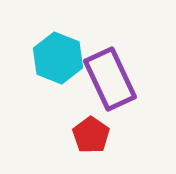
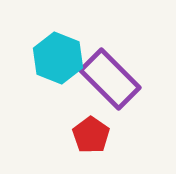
purple rectangle: rotated 20 degrees counterclockwise
